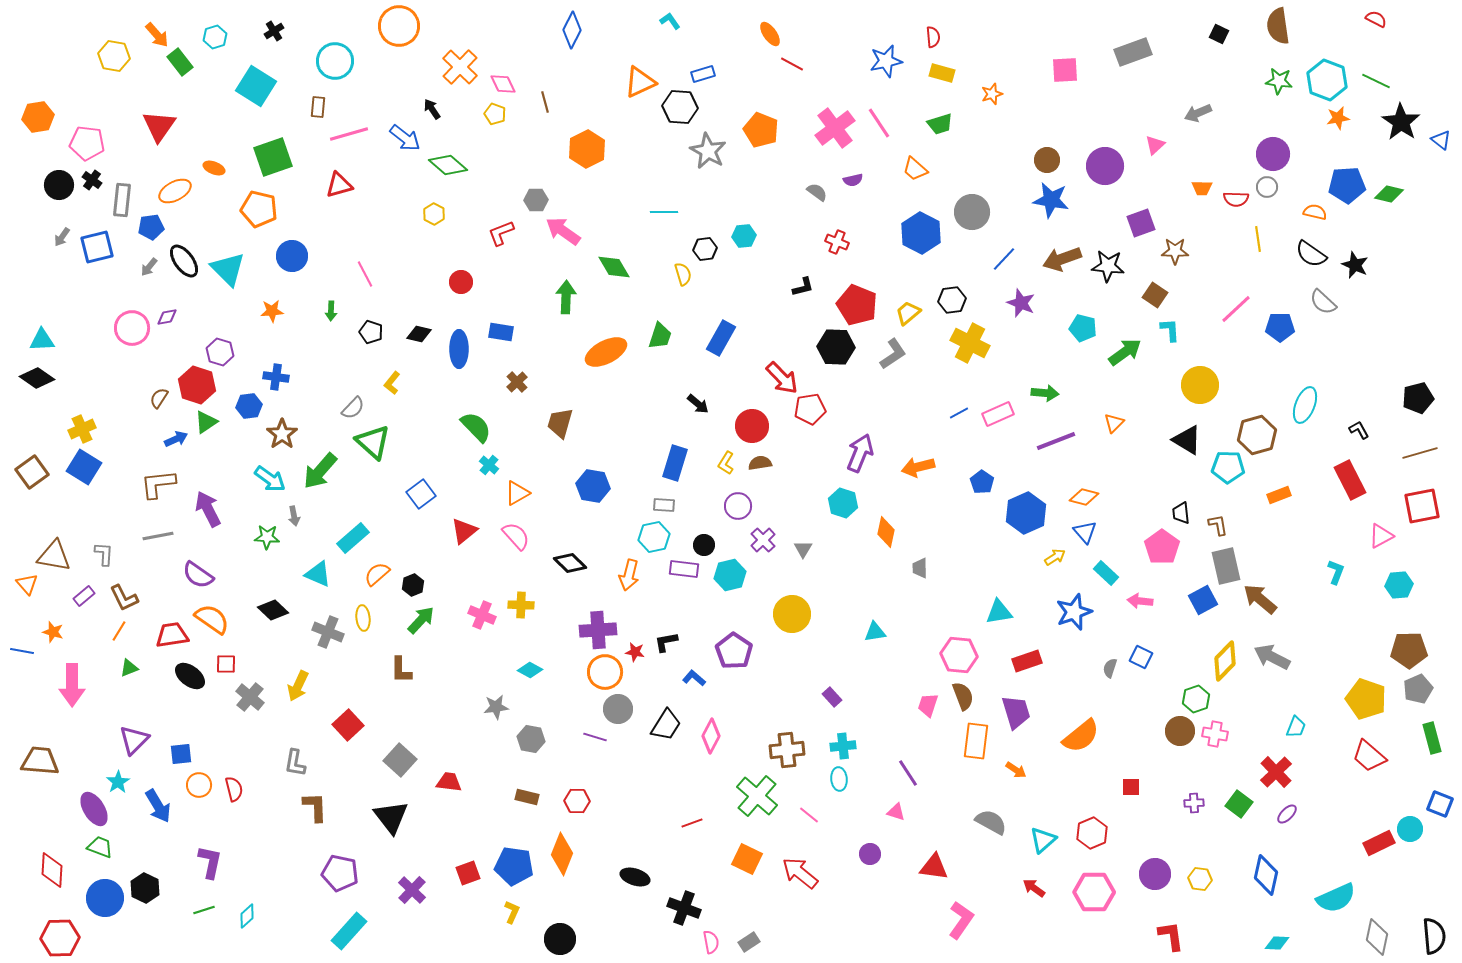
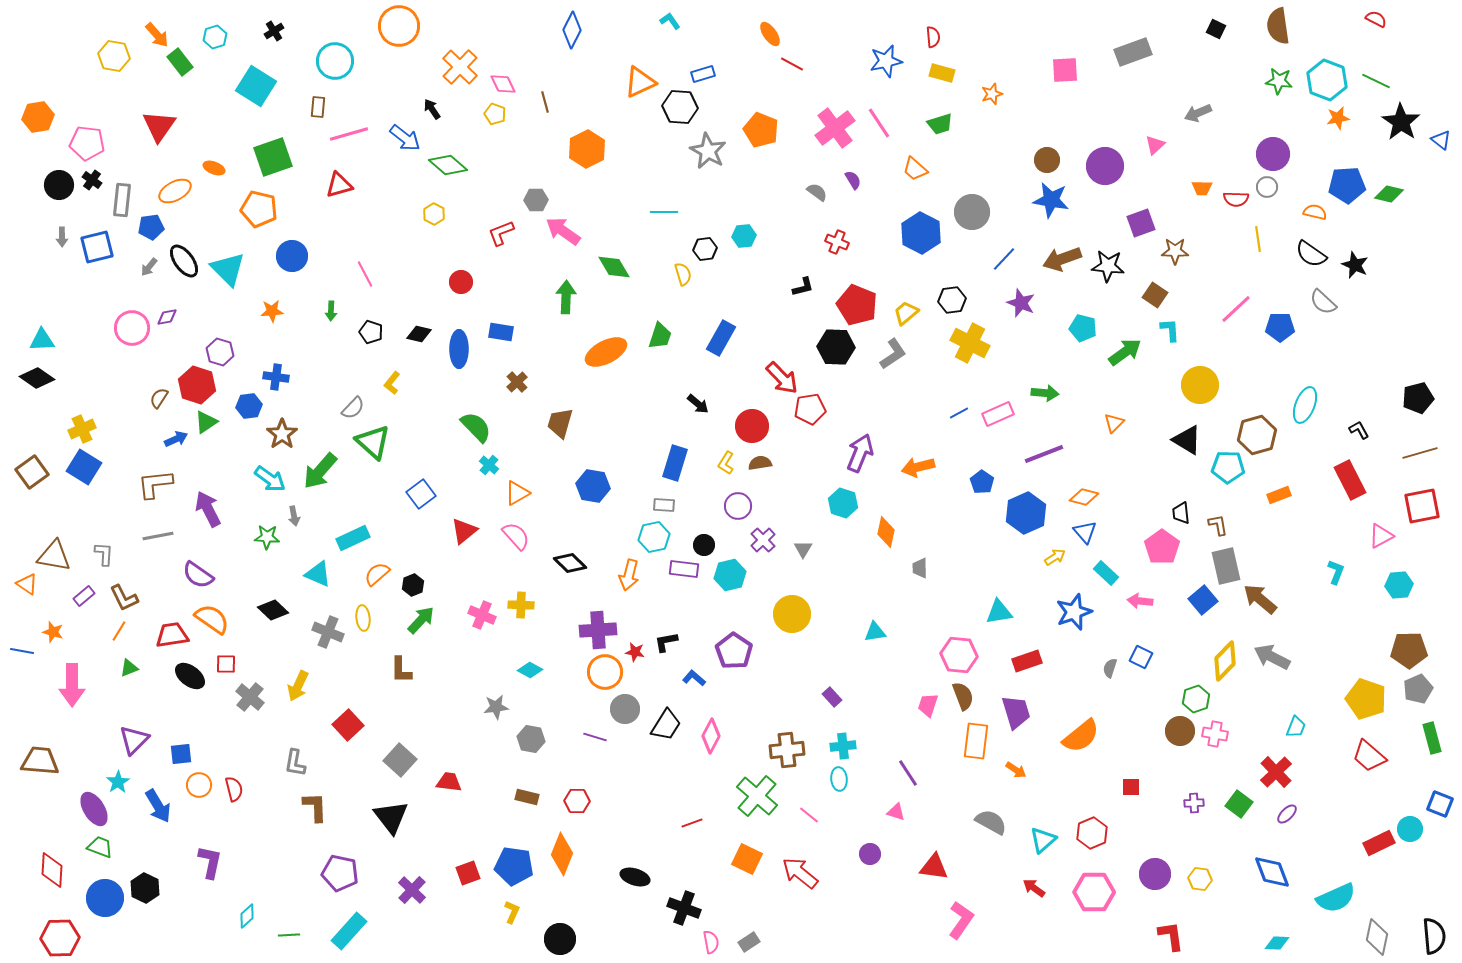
black square at (1219, 34): moved 3 px left, 5 px up
purple semicircle at (853, 180): rotated 108 degrees counterclockwise
gray arrow at (62, 237): rotated 36 degrees counterclockwise
yellow trapezoid at (908, 313): moved 2 px left
purple line at (1056, 441): moved 12 px left, 13 px down
brown L-shape at (158, 484): moved 3 px left
cyan rectangle at (353, 538): rotated 16 degrees clockwise
orange triangle at (27, 584): rotated 15 degrees counterclockwise
blue square at (1203, 600): rotated 12 degrees counterclockwise
gray circle at (618, 709): moved 7 px right
blue diamond at (1266, 875): moved 6 px right, 3 px up; rotated 33 degrees counterclockwise
green line at (204, 910): moved 85 px right, 25 px down; rotated 15 degrees clockwise
